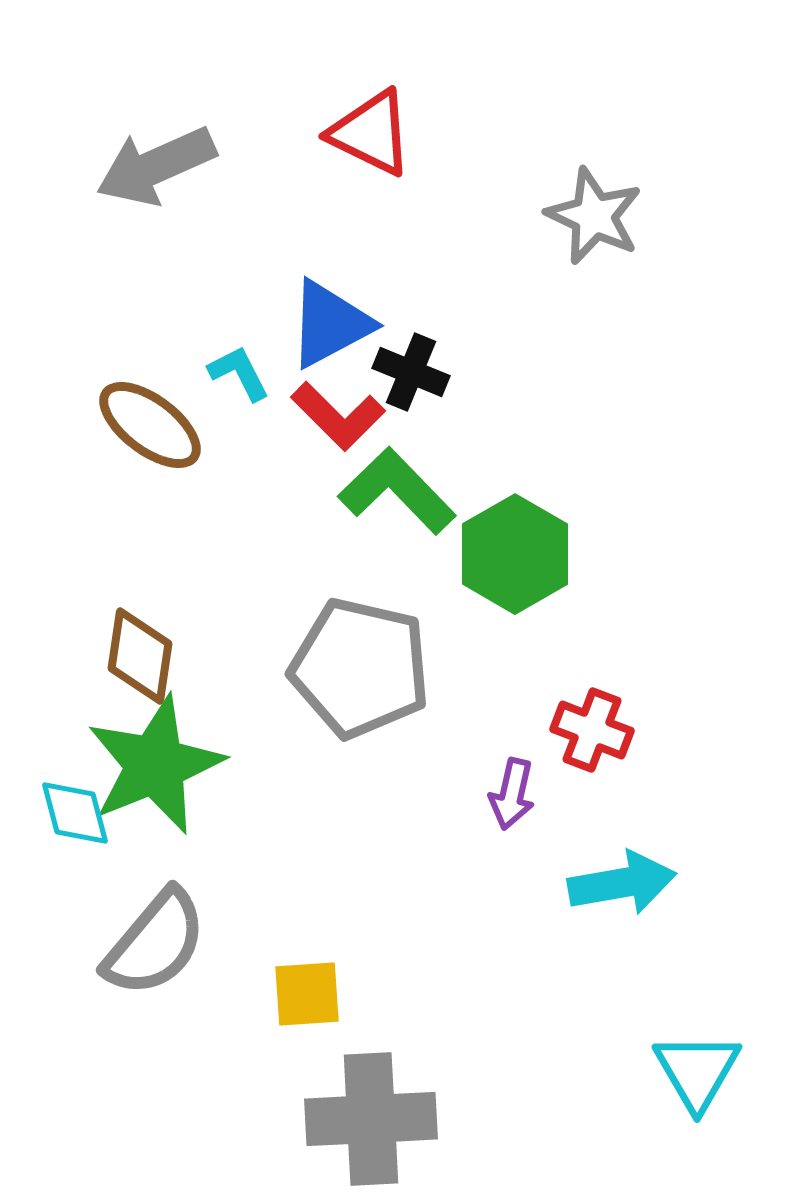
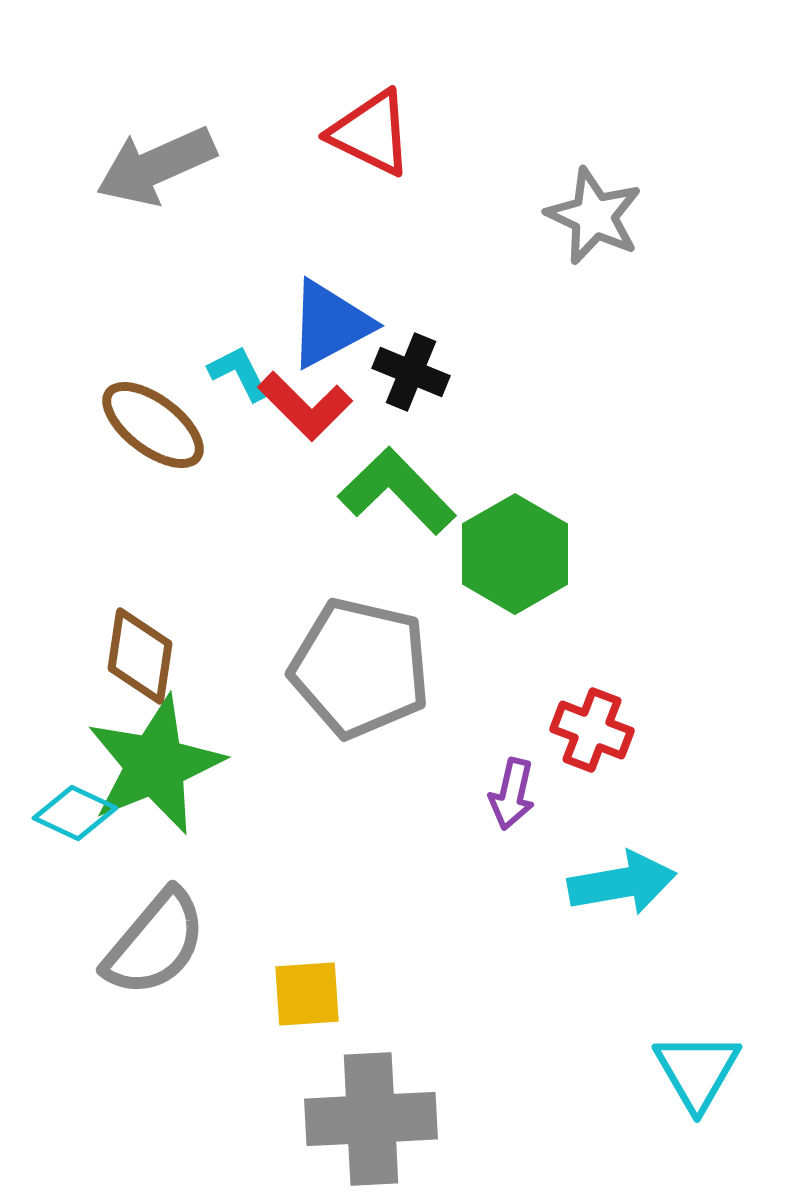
red L-shape: moved 33 px left, 10 px up
brown ellipse: moved 3 px right
cyan diamond: rotated 50 degrees counterclockwise
